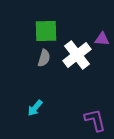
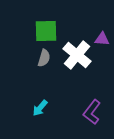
white cross: rotated 12 degrees counterclockwise
cyan arrow: moved 5 px right
purple L-shape: moved 3 px left, 8 px up; rotated 130 degrees counterclockwise
